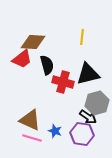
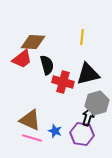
black arrow: rotated 108 degrees counterclockwise
